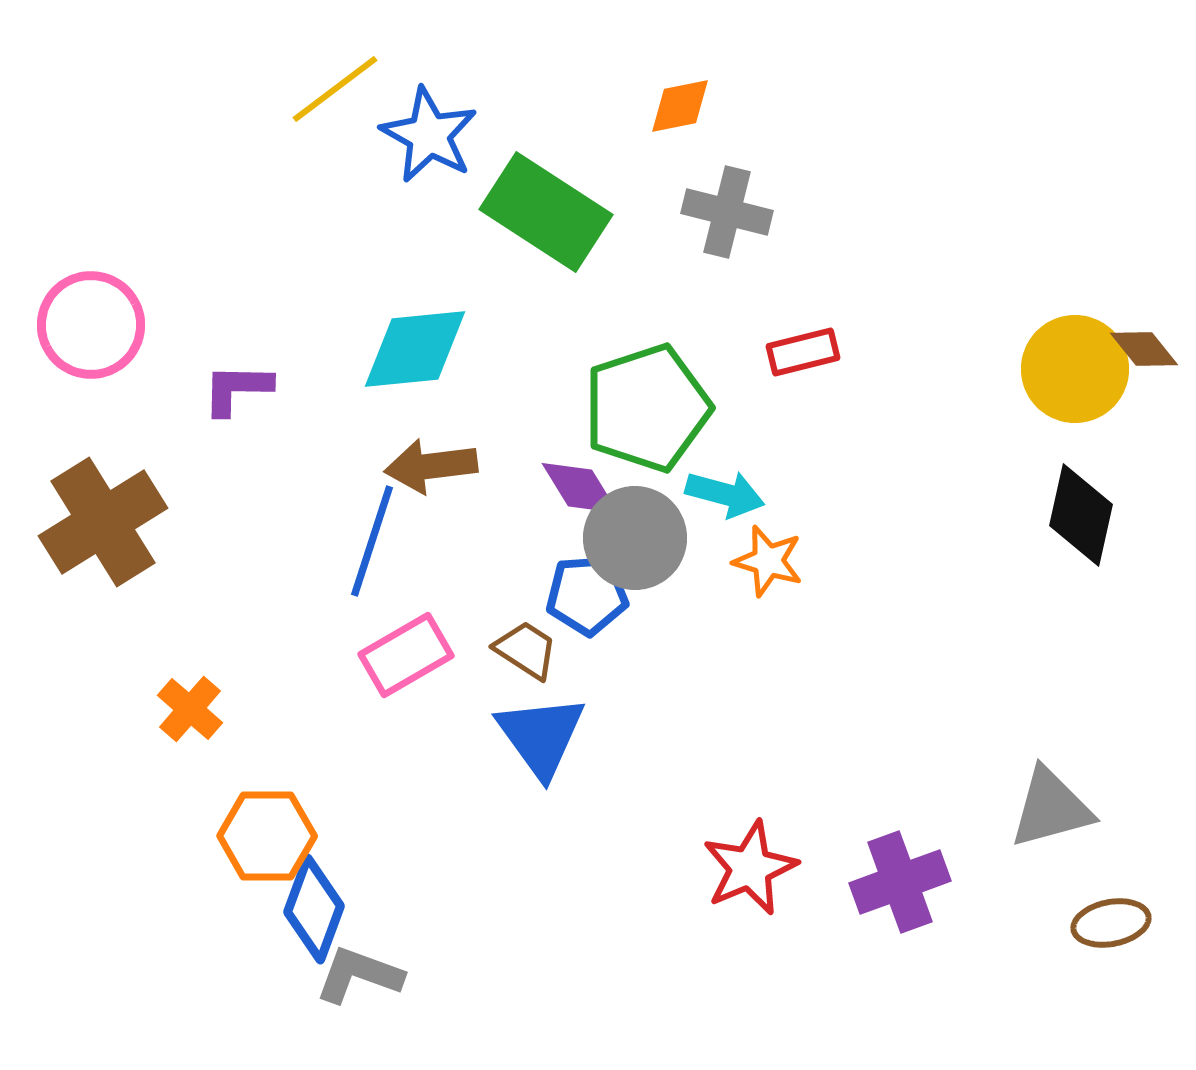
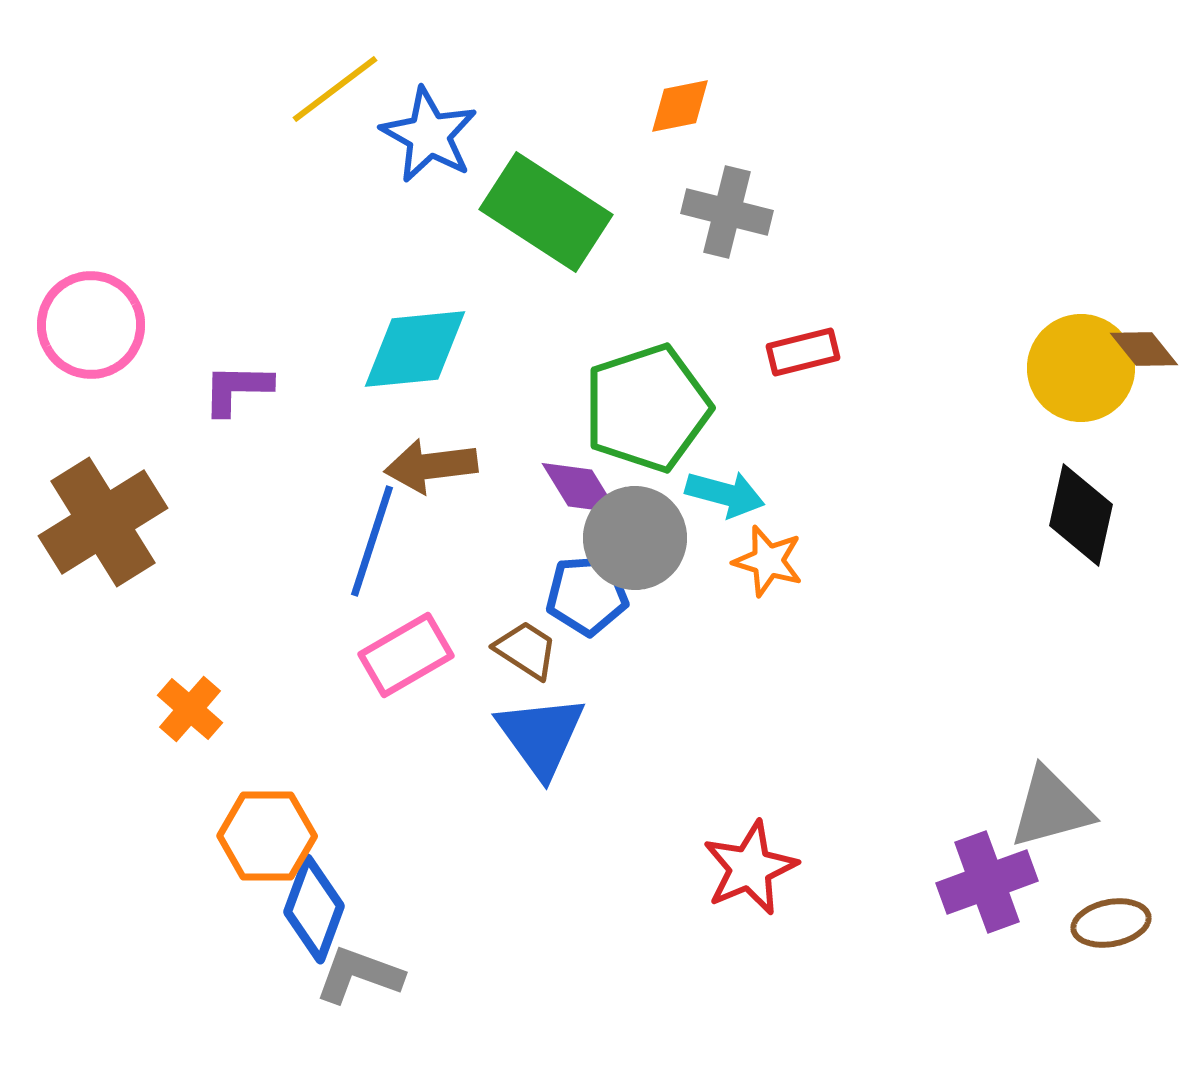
yellow circle: moved 6 px right, 1 px up
purple cross: moved 87 px right
